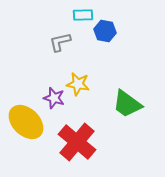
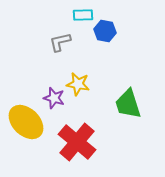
green trapezoid: moved 1 px right; rotated 36 degrees clockwise
